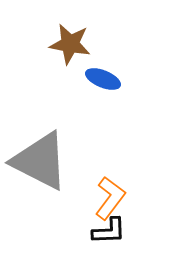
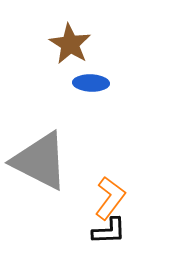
brown star: rotated 21 degrees clockwise
blue ellipse: moved 12 px left, 4 px down; rotated 20 degrees counterclockwise
